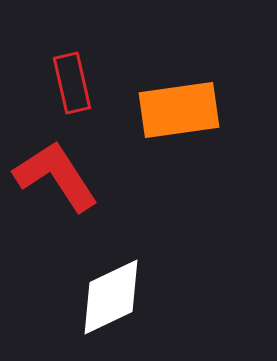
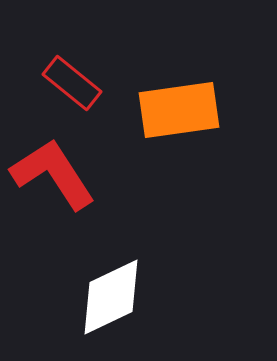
red rectangle: rotated 38 degrees counterclockwise
red L-shape: moved 3 px left, 2 px up
